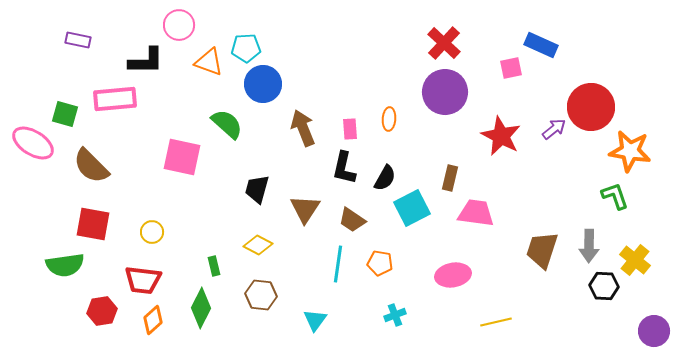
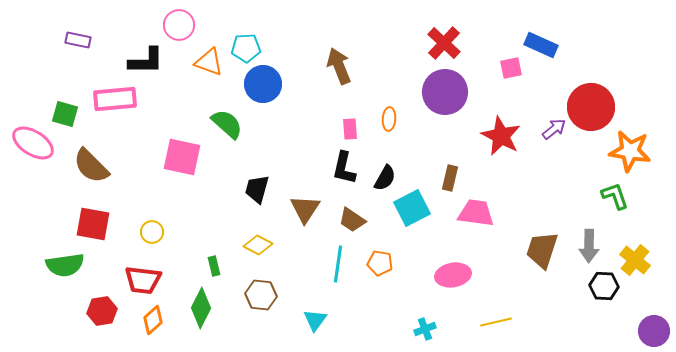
brown arrow at (303, 128): moved 36 px right, 62 px up
cyan cross at (395, 315): moved 30 px right, 14 px down
